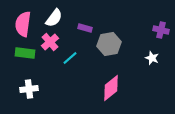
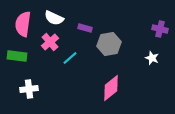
white semicircle: rotated 78 degrees clockwise
purple cross: moved 1 px left, 1 px up
green rectangle: moved 8 px left, 3 px down
